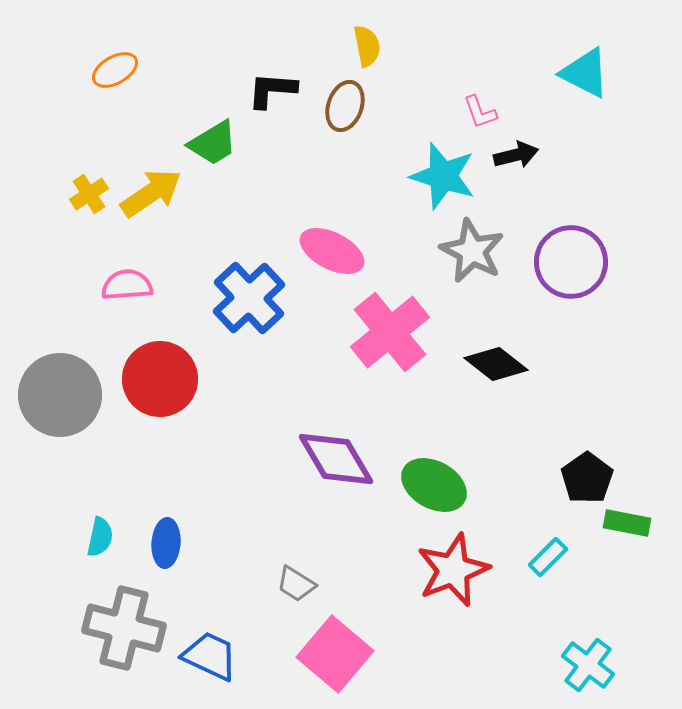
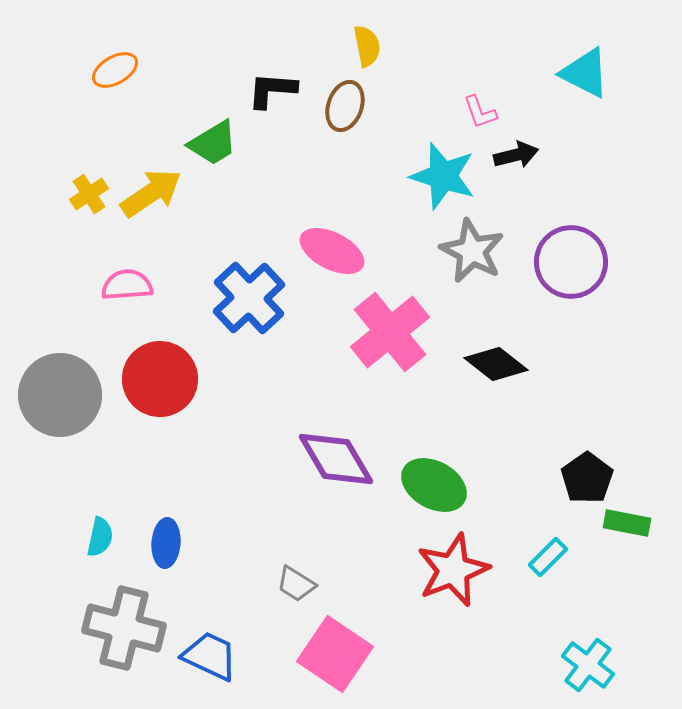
pink square: rotated 6 degrees counterclockwise
